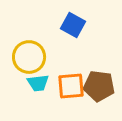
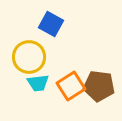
blue square: moved 22 px left, 1 px up
orange square: rotated 28 degrees counterclockwise
